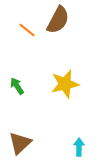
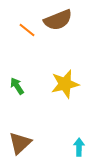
brown semicircle: rotated 40 degrees clockwise
